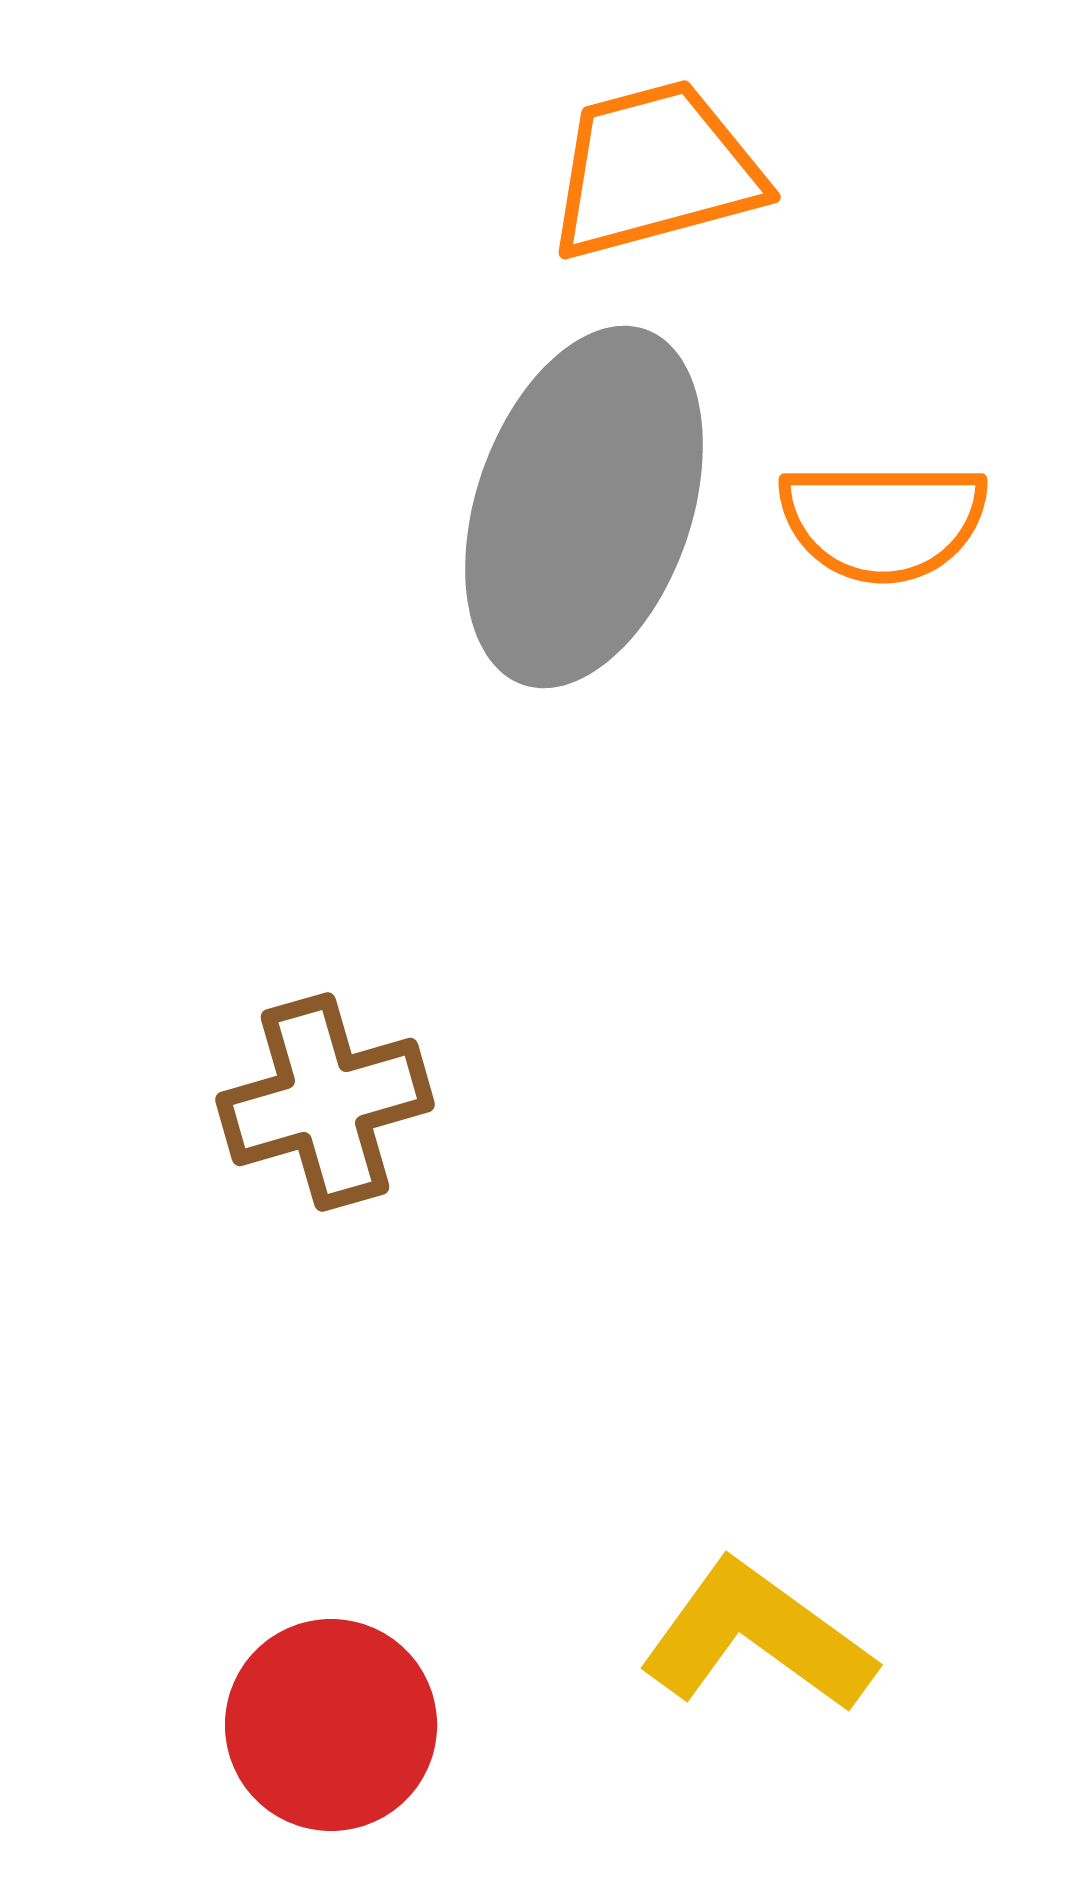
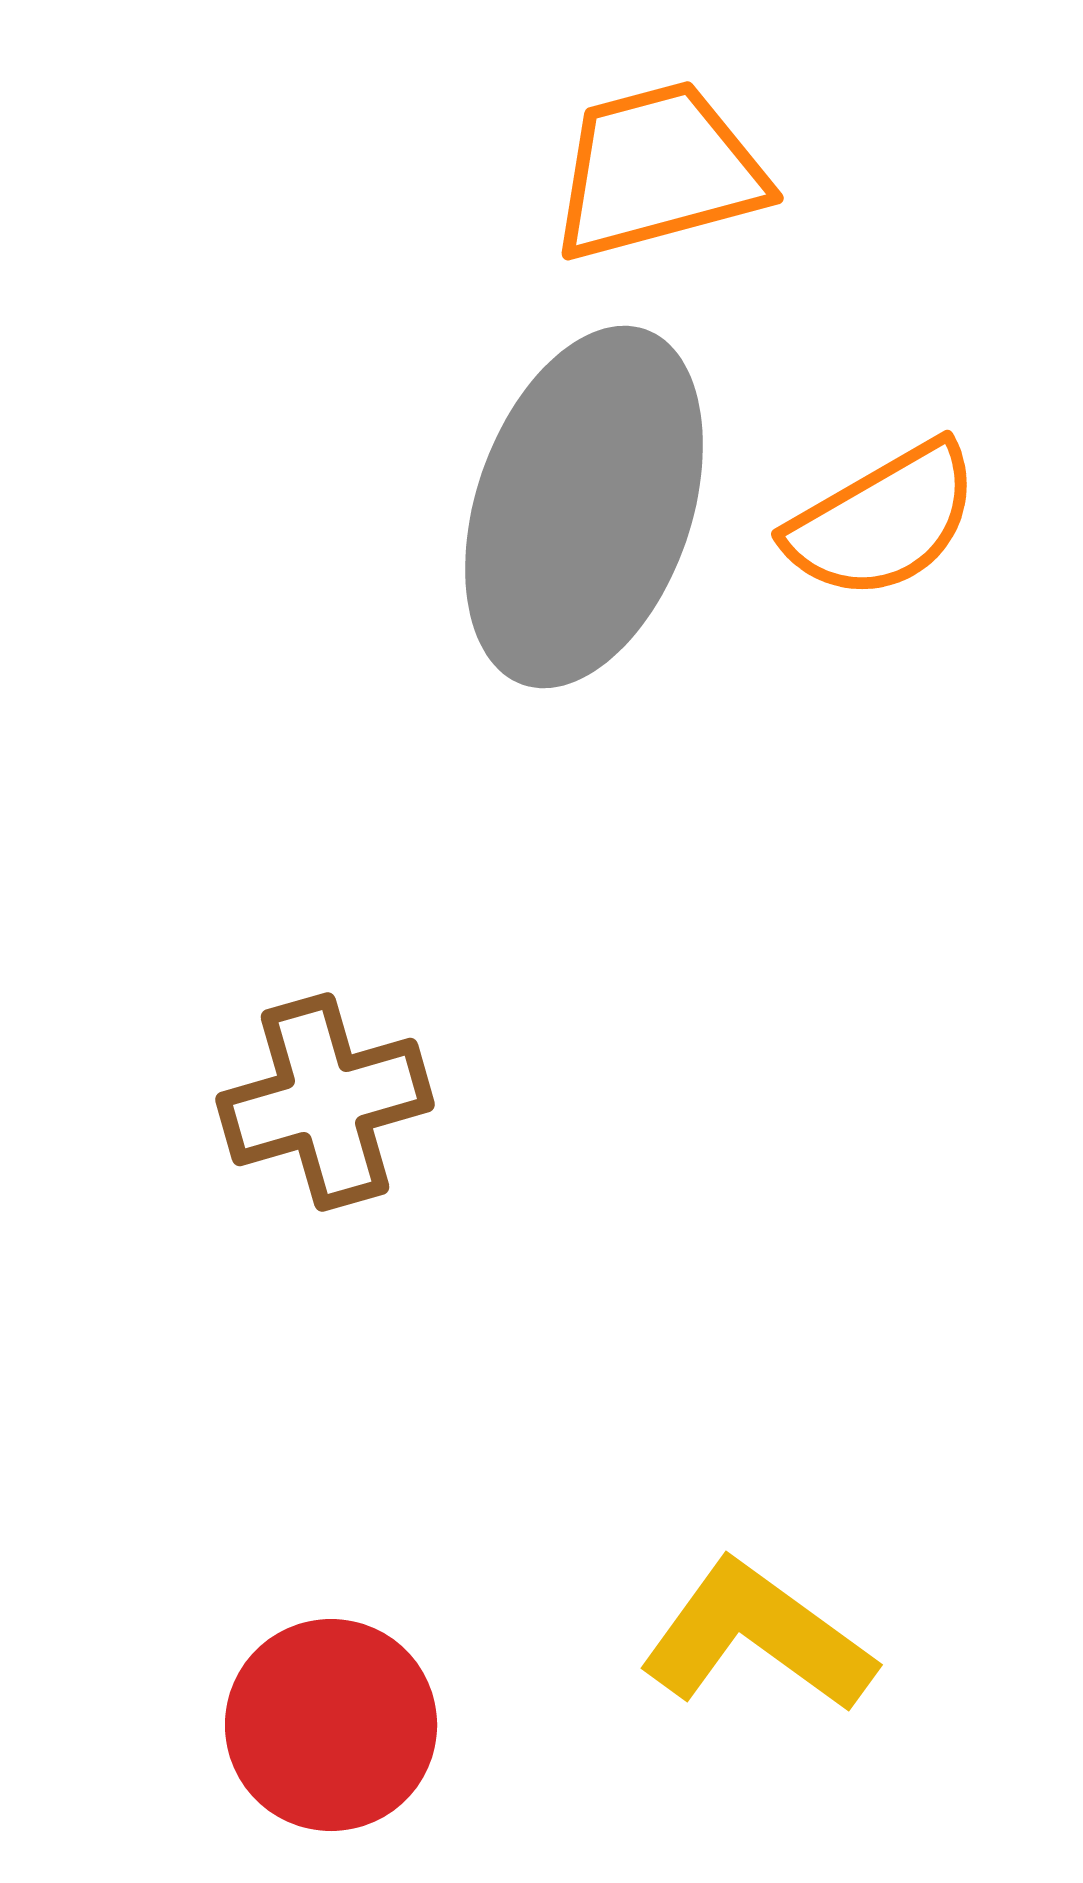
orange trapezoid: moved 3 px right, 1 px down
orange semicircle: rotated 30 degrees counterclockwise
